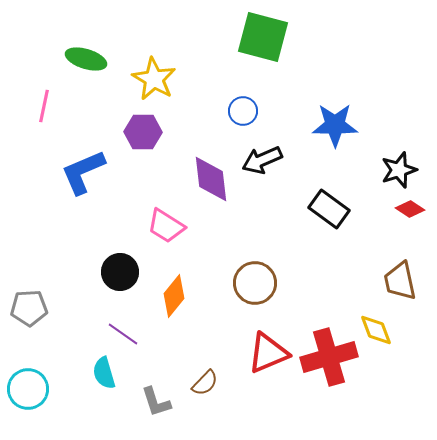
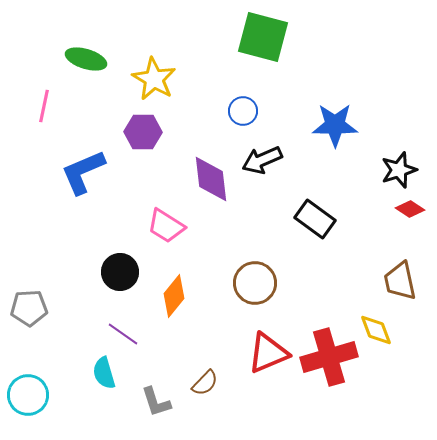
black rectangle: moved 14 px left, 10 px down
cyan circle: moved 6 px down
